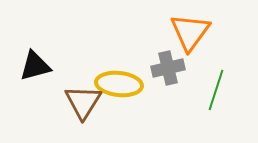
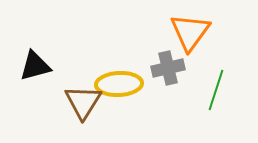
yellow ellipse: rotated 9 degrees counterclockwise
